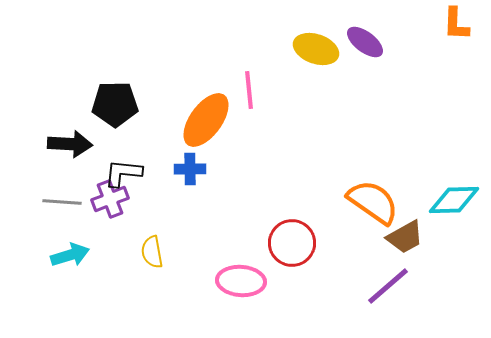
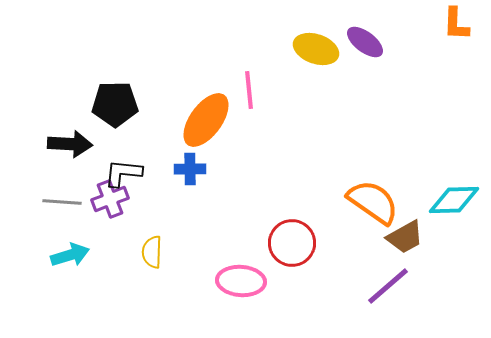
yellow semicircle: rotated 12 degrees clockwise
